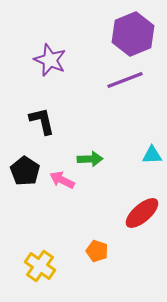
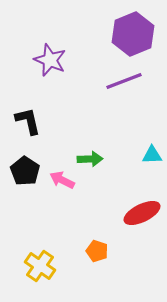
purple line: moved 1 px left, 1 px down
black L-shape: moved 14 px left
red ellipse: rotated 15 degrees clockwise
